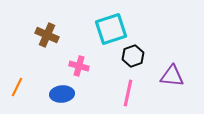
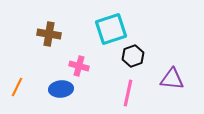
brown cross: moved 2 px right, 1 px up; rotated 15 degrees counterclockwise
purple triangle: moved 3 px down
blue ellipse: moved 1 px left, 5 px up
